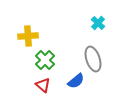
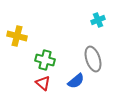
cyan cross: moved 3 px up; rotated 24 degrees clockwise
yellow cross: moved 11 px left; rotated 18 degrees clockwise
green cross: rotated 30 degrees counterclockwise
red triangle: moved 2 px up
